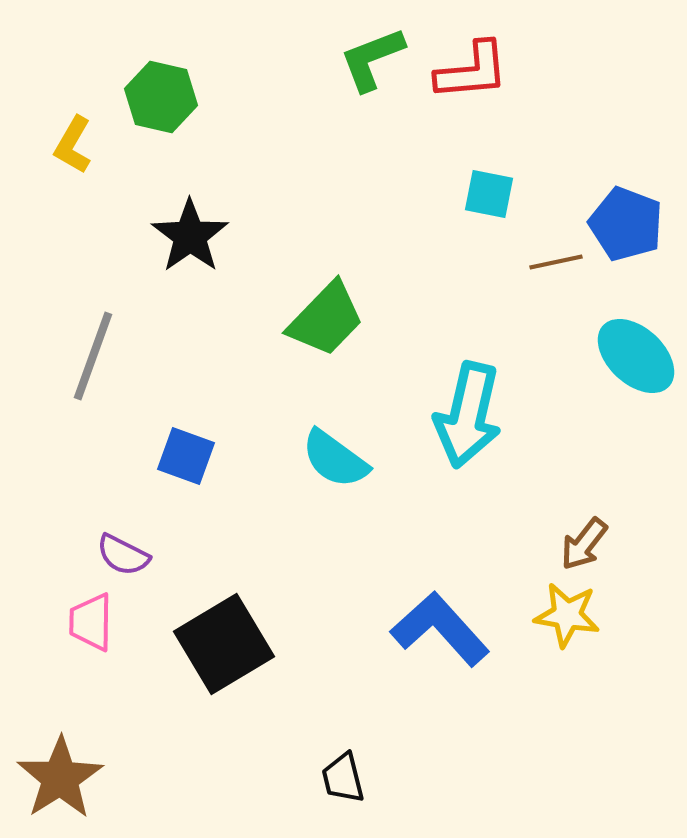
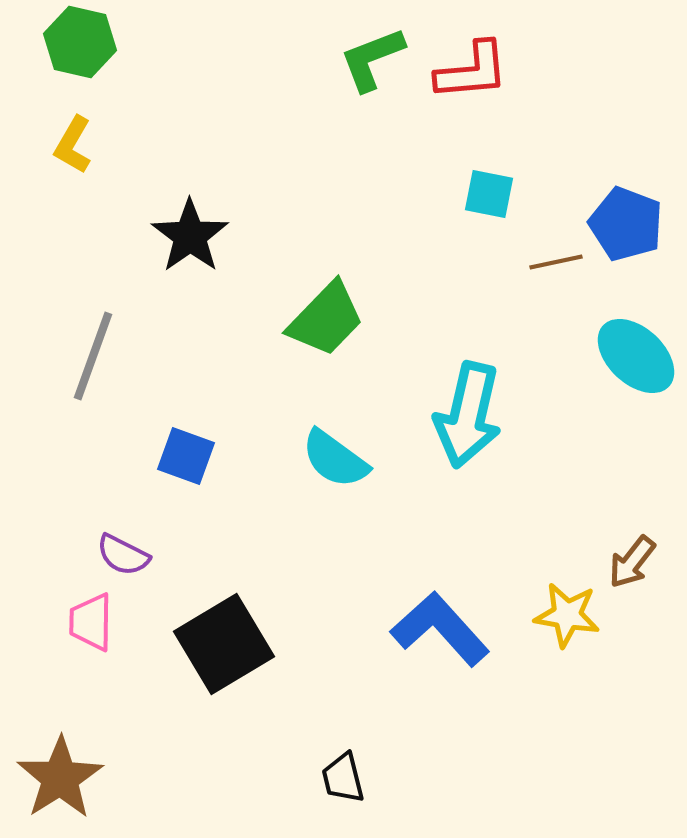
green hexagon: moved 81 px left, 55 px up
brown arrow: moved 48 px right, 18 px down
